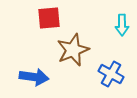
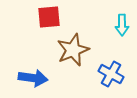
red square: moved 1 px up
blue arrow: moved 1 px left, 1 px down
